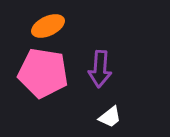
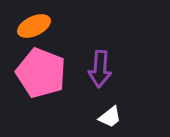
orange ellipse: moved 14 px left
pink pentagon: moved 2 px left; rotated 12 degrees clockwise
